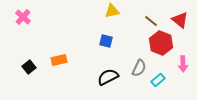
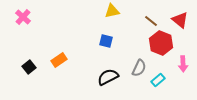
orange rectangle: rotated 21 degrees counterclockwise
